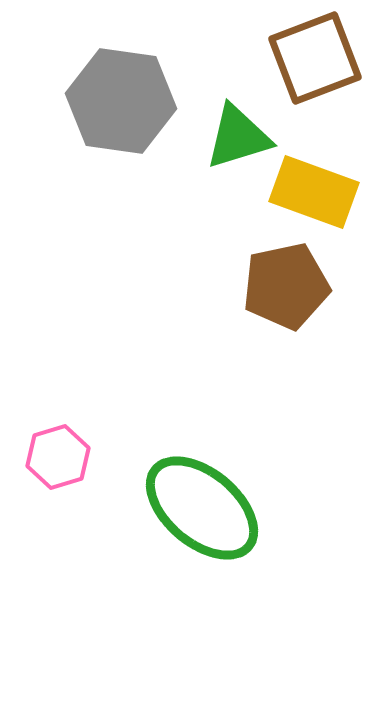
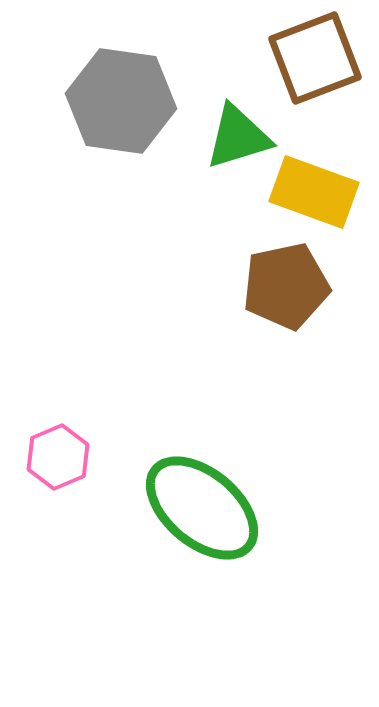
pink hexagon: rotated 6 degrees counterclockwise
